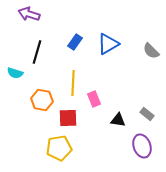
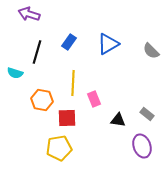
blue rectangle: moved 6 px left
red square: moved 1 px left
